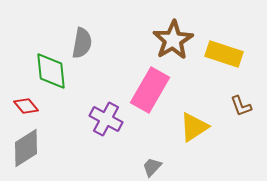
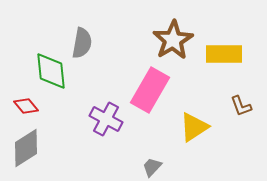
yellow rectangle: rotated 18 degrees counterclockwise
